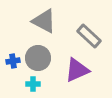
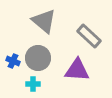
gray triangle: rotated 12 degrees clockwise
blue cross: rotated 32 degrees clockwise
purple triangle: rotated 28 degrees clockwise
